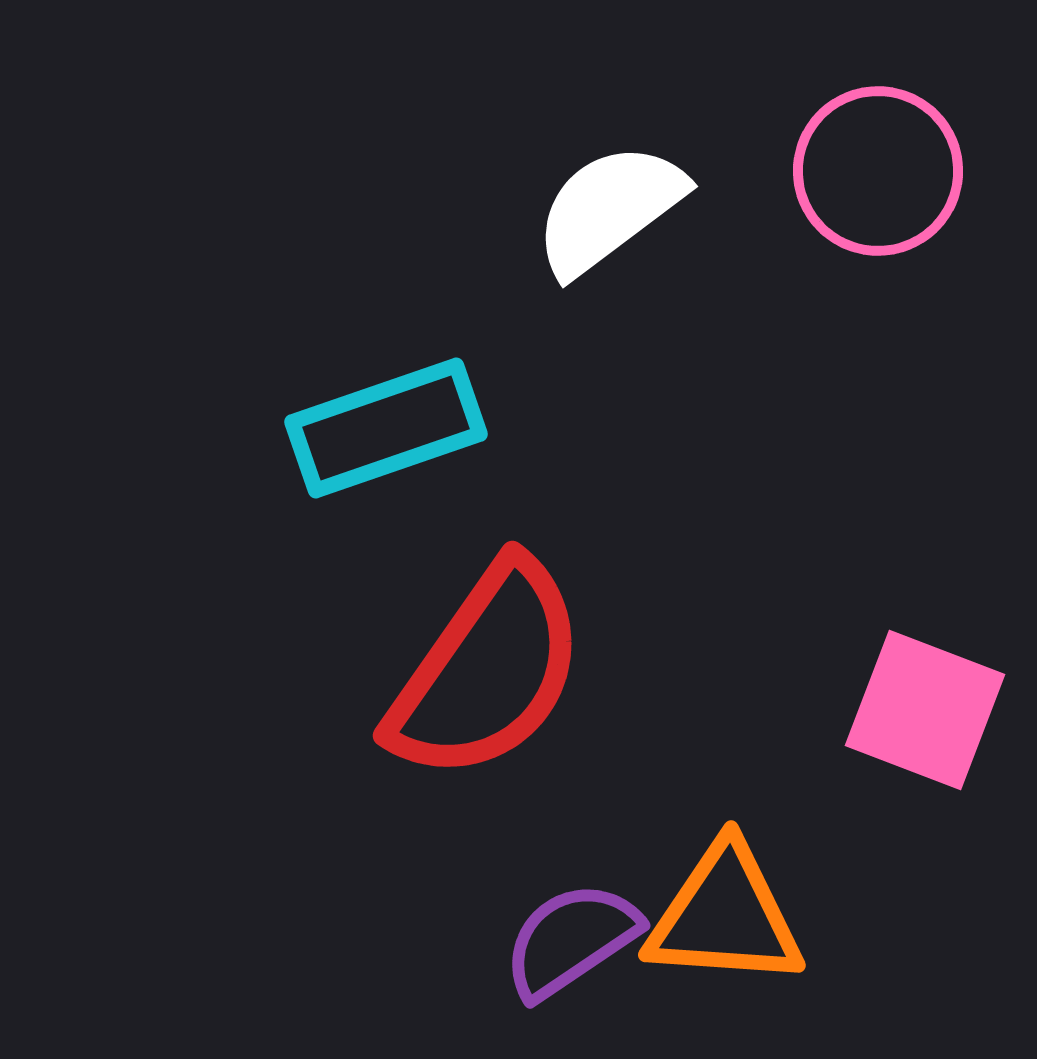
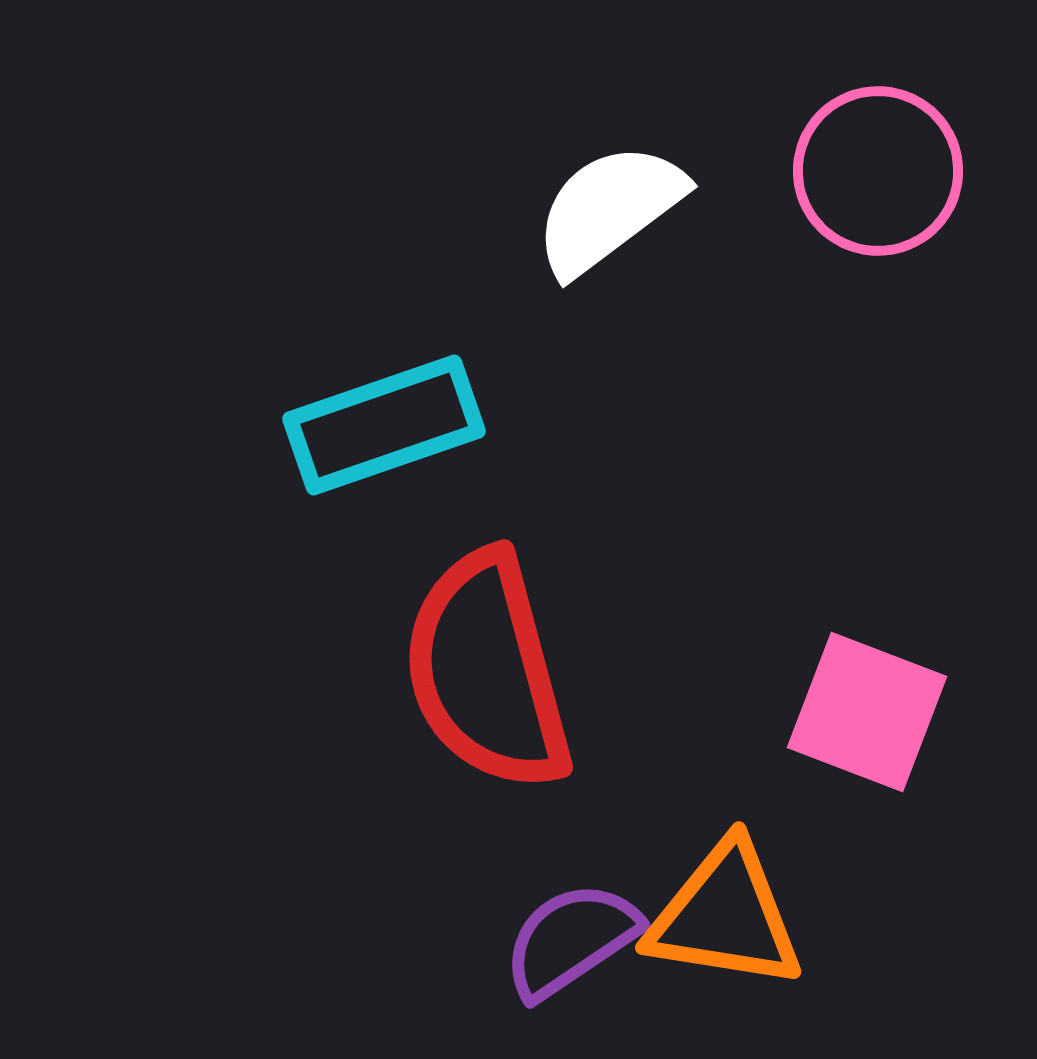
cyan rectangle: moved 2 px left, 3 px up
red semicircle: rotated 130 degrees clockwise
pink square: moved 58 px left, 2 px down
orange triangle: rotated 5 degrees clockwise
